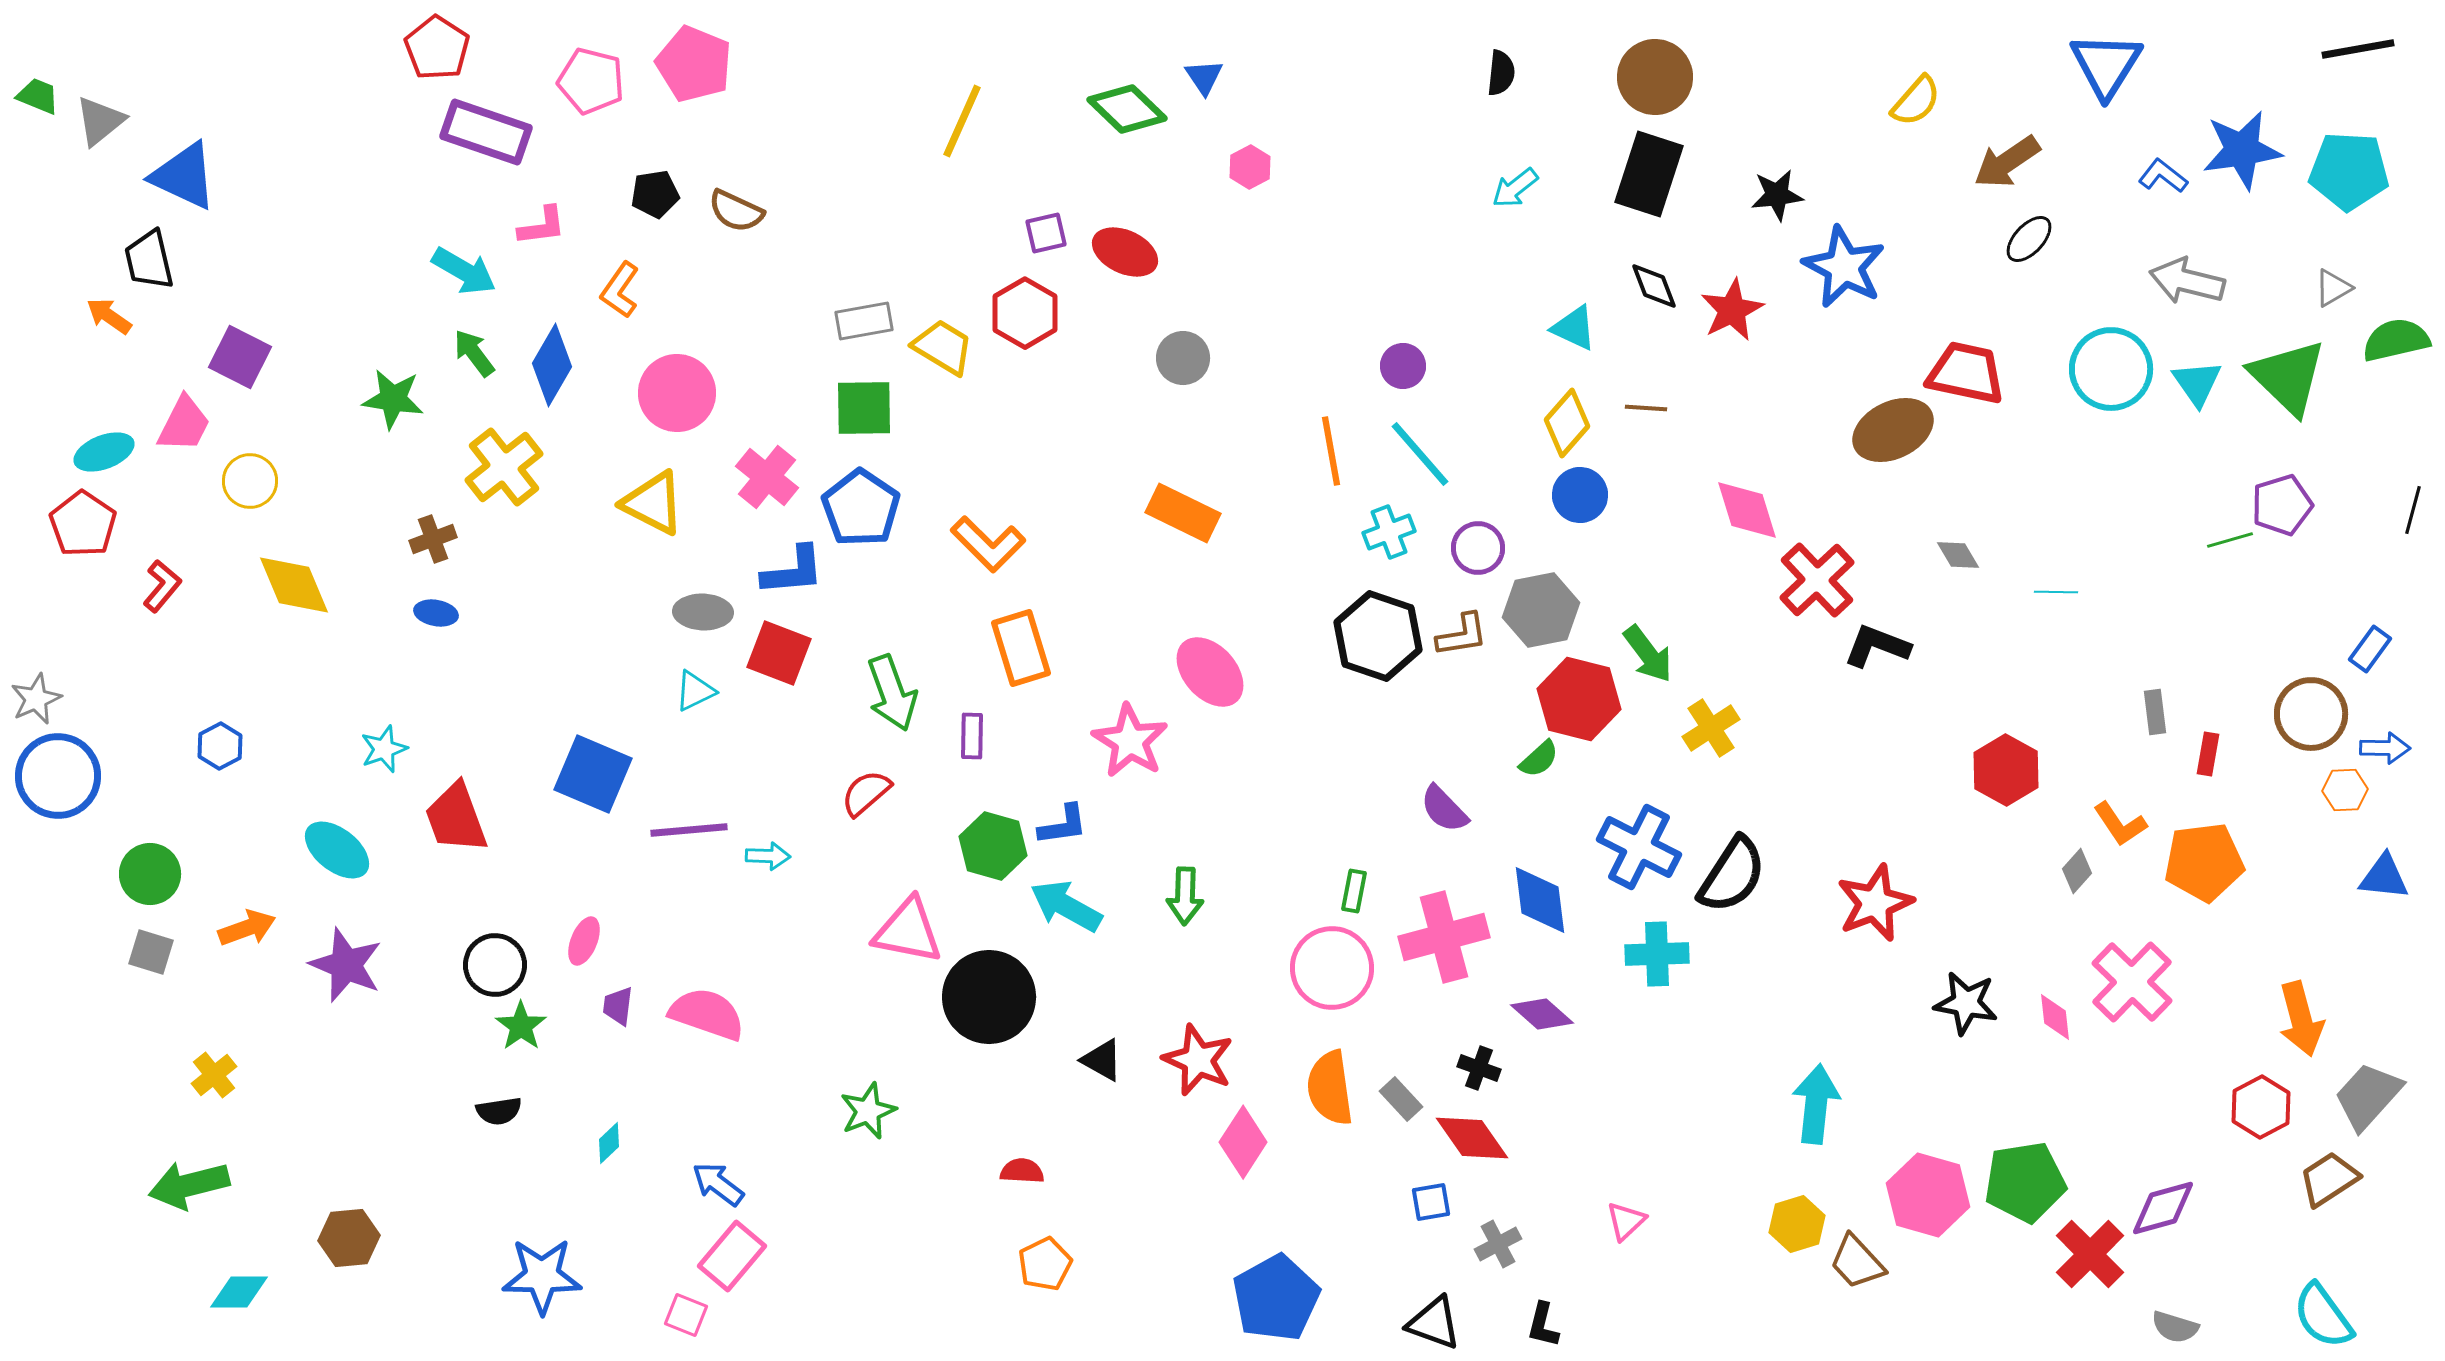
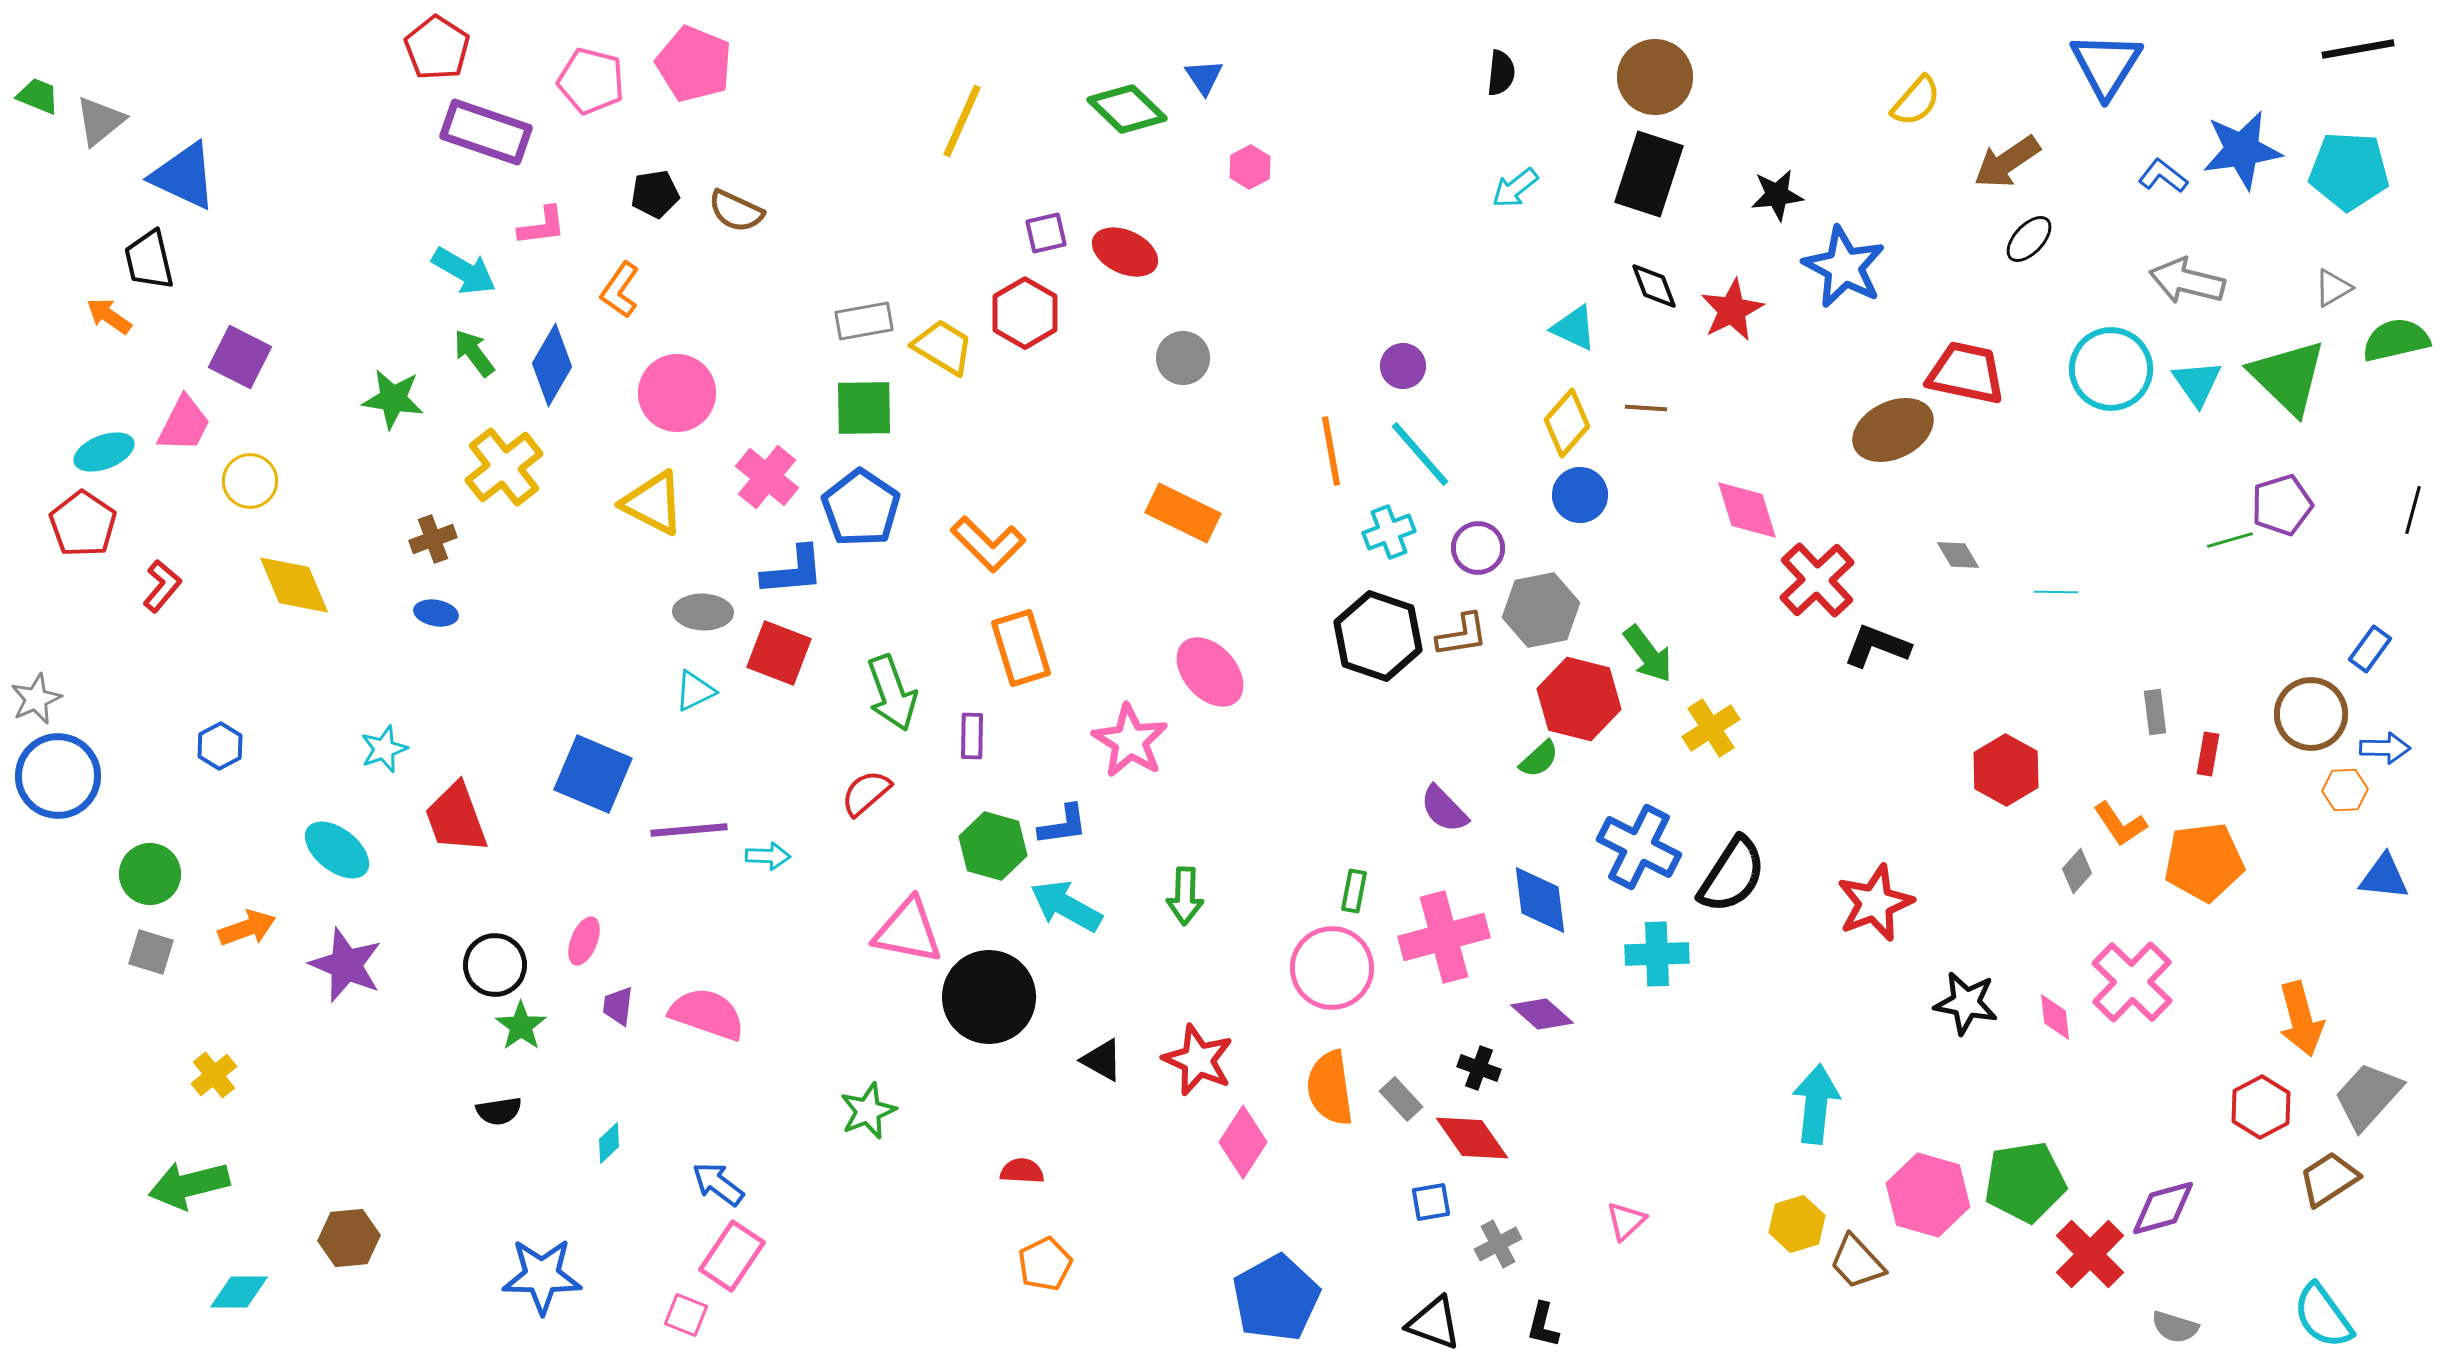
pink rectangle at (732, 1256): rotated 6 degrees counterclockwise
